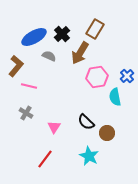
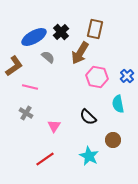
brown rectangle: rotated 18 degrees counterclockwise
black cross: moved 1 px left, 2 px up
gray semicircle: moved 1 px left, 1 px down; rotated 16 degrees clockwise
brown L-shape: moved 2 px left; rotated 15 degrees clockwise
pink hexagon: rotated 20 degrees clockwise
pink line: moved 1 px right, 1 px down
cyan semicircle: moved 3 px right, 7 px down
black semicircle: moved 2 px right, 5 px up
pink triangle: moved 1 px up
brown circle: moved 6 px right, 7 px down
red line: rotated 18 degrees clockwise
